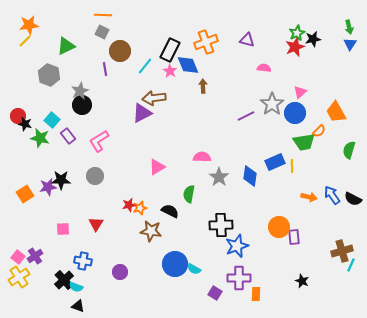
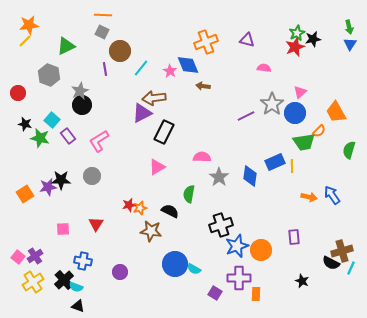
black rectangle at (170, 50): moved 6 px left, 82 px down
cyan line at (145, 66): moved 4 px left, 2 px down
brown arrow at (203, 86): rotated 80 degrees counterclockwise
red circle at (18, 116): moved 23 px up
gray circle at (95, 176): moved 3 px left
black semicircle at (353, 199): moved 22 px left, 64 px down
black cross at (221, 225): rotated 15 degrees counterclockwise
orange circle at (279, 227): moved 18 px left, 23 px down
cyan line at (351, 265): moved 3 px down
yellow cross at (19, 277): moved 14 px right, 5 px down
